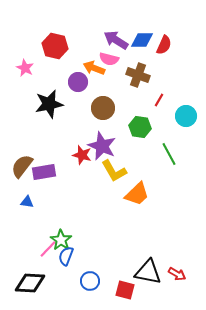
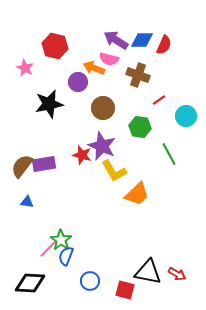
red line: rotated 24 degrees clockwise
purple rectangle: moved 8 px up
